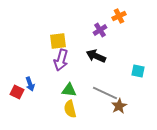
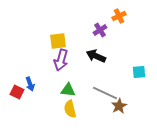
cyan square: moved 1 px right, 1 px down; rotated 16 degrees counterclockwise
green triangle: moved 1 px left
